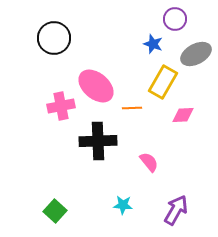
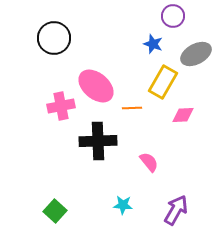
purple circle: moved 2 px left, 3 px up
